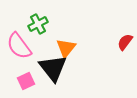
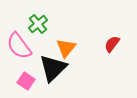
green cross: rotated 12 degrees counterclockwise
red semicircle: moved 13 px left, 2 px down
black triangle: rotated 24 degrees clockwise
pink square: rotated 30 degrees counterclockwise
